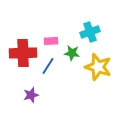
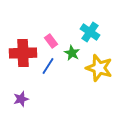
cyan cross: rotated 36 degrees counterclockwise
pink rectangle: rotated 56 degrees clockwise
green star: rotated 21 degrees clockwise
yellow star: moved 1 px right, 1 px down
purple star: moved 10 px left, 4 px down
